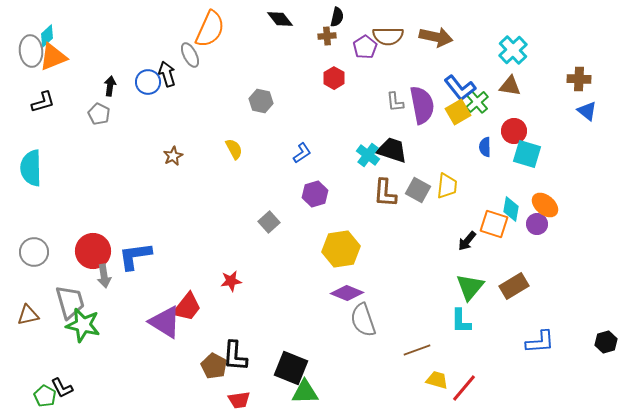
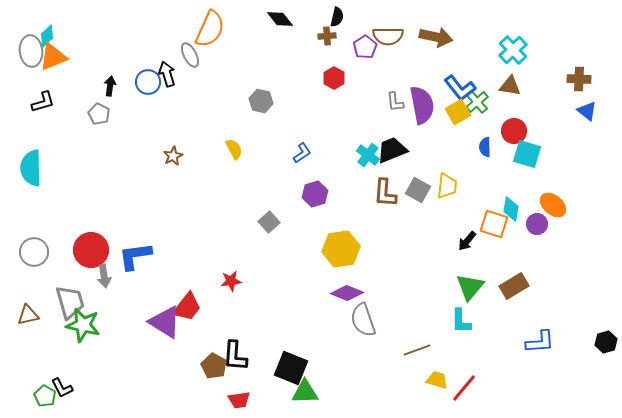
black trapezoid at (392, 150): rotated 40 degrees counterclockwise
orange ellipse at (545, 205): moved 8 px right
red circle at (93, 251): moved 2 px left, 1 px up
